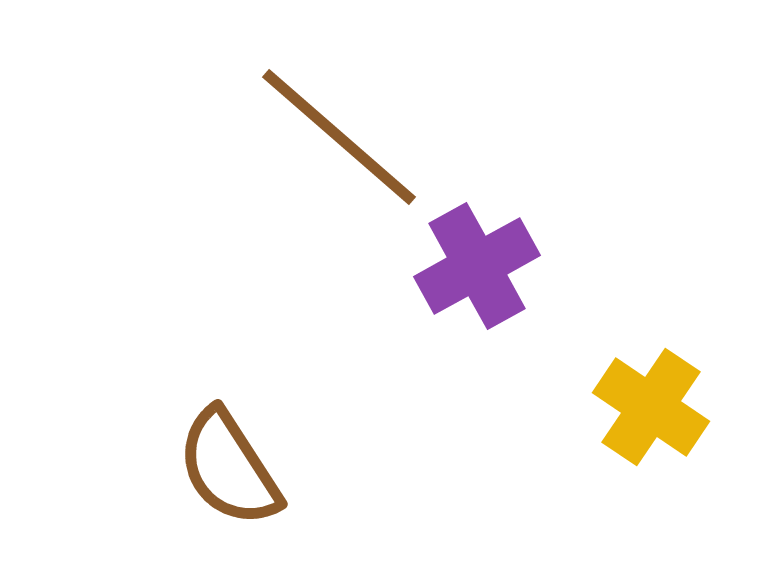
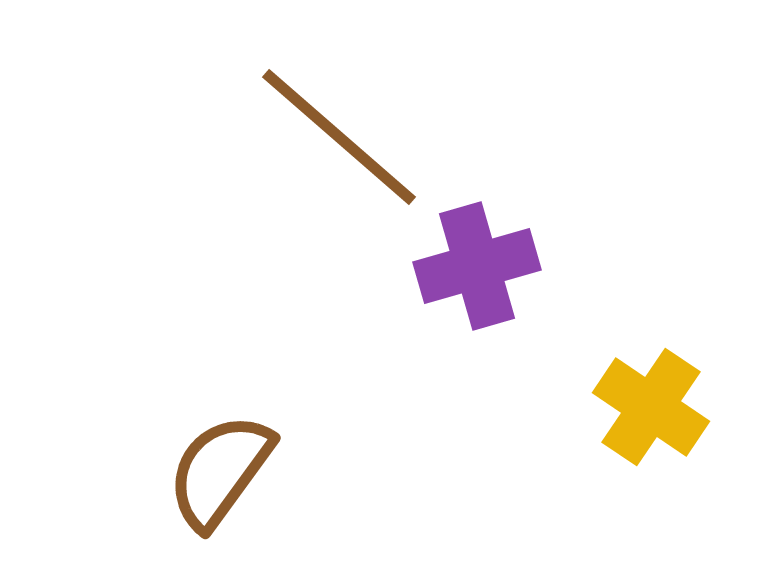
purple cross: rotated 13 degrees clockwise
brown semicircle: moved 9 px left, 3 px down; rotated 69 degrees clockwise
